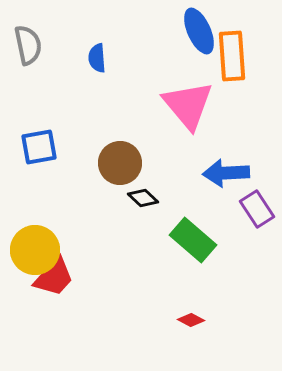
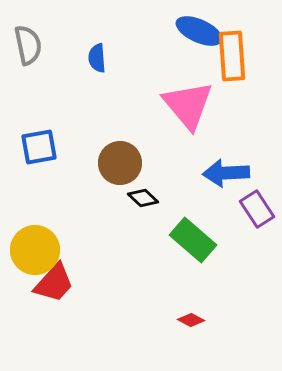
blue ellipse: rotated 42 degrees counterclockwise
red trapezoid: moved 6 px down
